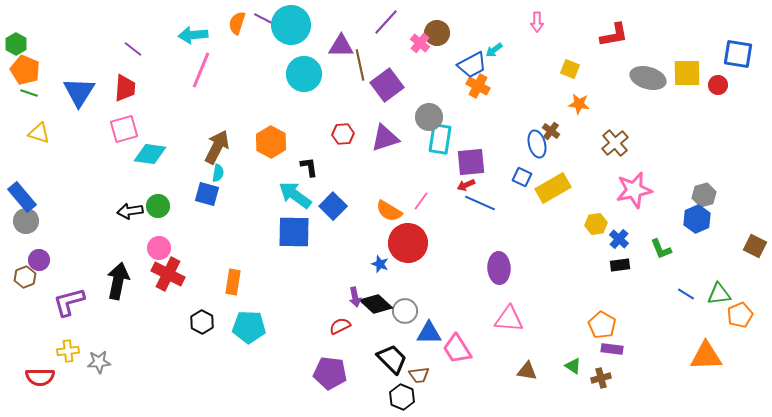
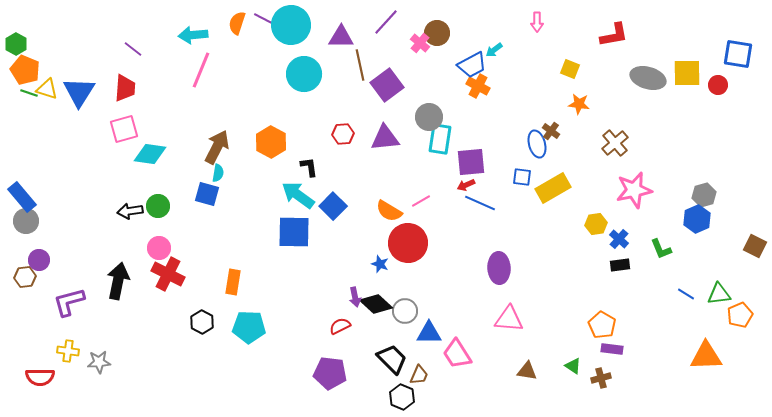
purple triangle at (341, 46): moved 9 px up
yellow triangle at (39, 133): moved 8 px right, 44 px up
purple triangle at (385, 138): rotated 12 degrees clockwise
blue square at (522, 177): rotated 18 degrees counterclockwise
cyan arrow at (295, 195): moved 3 px right
pink line at (421, 201): rotated 24 degrees clockwise
brown hexagon at (25, 277): rotated 15 degrees clockwise
pink trapezoid at (457, 349): moved 5 px down
yellow cross at (68, 351): rotated 15 degrees clockwise
brown trapezoid at (419, 375): rotated 60 degrees counterclockwise
